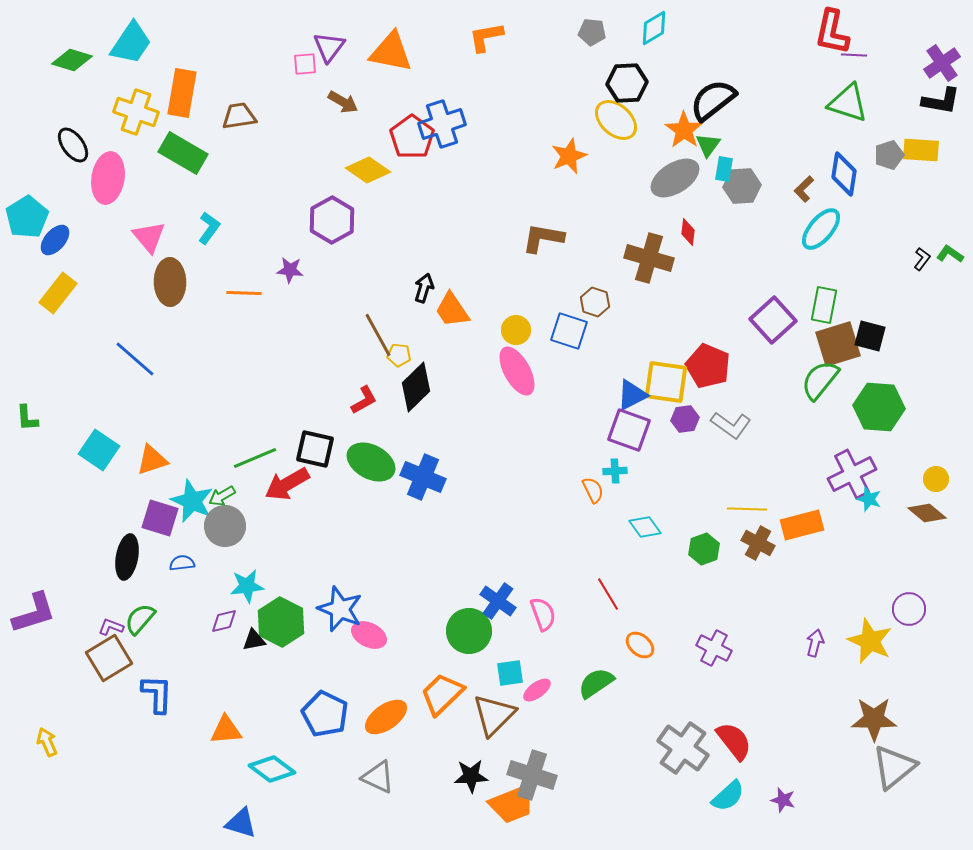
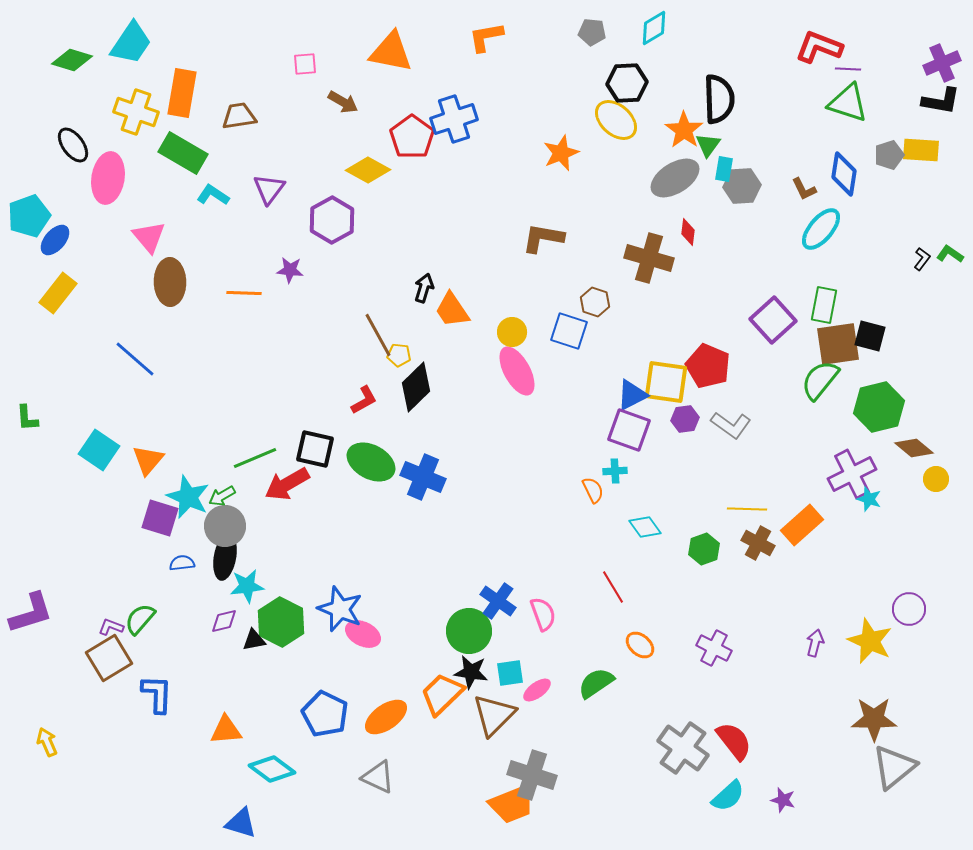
red L-shape at (832, 32): moved 13 px left, 15 px down; rotated 99 degrees clockwise
purple triangle at (329, 47): moved 60 px left, 142 px down
purple line at (854, 55): moved 6 px left, 14 px down
purple cross at (942, 63): rotated 12 degrees clockwise
black semicircle at (713, 100): moved 6 px right, 1 px up; rotated 126 degrees clockwise
blue cross at (442, 124): moved 12 px right, 5 px up
orange star at (569, 156): moved 8 px left, 3 px up
yellow diamond at (368, 170): rotated 6 degrees counterclockwise
brown L-shape at (804, 189): rotated 72 degrees counterclockwise
cyan pentagon at (27, 217): moved 2 px right, 1 px up; rotated 12 degrees clockwise
cyan L-shape at (209, 228): moved 4 px right, 33 px up; rotated 92 degrees counterclockwise
yellow circle at (516, 330): moved 4 px left, 2 px down
brown square at (838, 344): rotated 9 degrees clockwise
green hexagon at (879, 407): rotated 18 degrees counterclockwise
orange triangle at (152, 460): moved 4 px left; rotated 32 degrees counterclockwise
cyan star at (192, 501): moved 4 px left, 4 px up
brown diamond at (927, 513): moved 13 px left, 65 px up
orange rectangle at (802, 525): rotated 27 degrees counterclockwise
black ellipse at (127, 557): moved 98 px right
red line at (608, 594): moved 5 px right, 7 px up
purple L-shape at (34, 613): moved 3 px left
pink ellipse at (369, 635): moved 6 px left, 1 px up
black star at (471, 776): moved 104 px up; rotated 12 degrees clockwise
